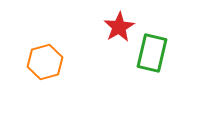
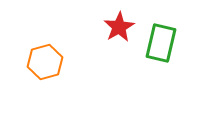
green rectangle: moved 9 px right, 10 px up
